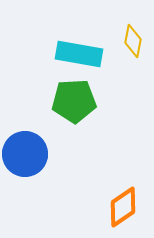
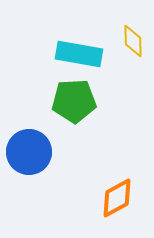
yellow diamond: rotated 12 degrees counterclockwise
blue circle: moved 4 px right, 2 px up
orange diamond: moved 6 px left, 9 px up; rotated 6 degrees clockwise
